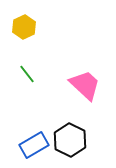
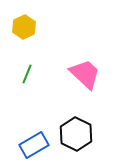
green line: rotated 60 degrees clockwise
pink trapezoid: moved 11 px up
black hexagon: moved 6 px right, 6 px up
